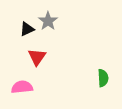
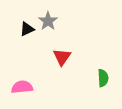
red triangle: moved 25 px right
